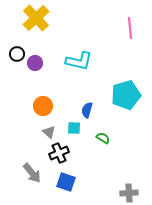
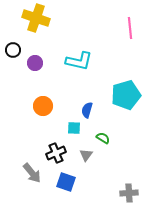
yellow cross: rotated 28 degrees counterclockwise
black circle: moved 4 px left, 4 px up
gray triangle: moved 37 px right, 23 px down; rotated 24 degrees clockwise
black cross: moved 3 px left
